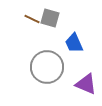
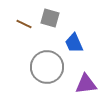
brown line: moved 8 px left, 5 px down
purple triangle: rotated 30 degrees counterclockwise
